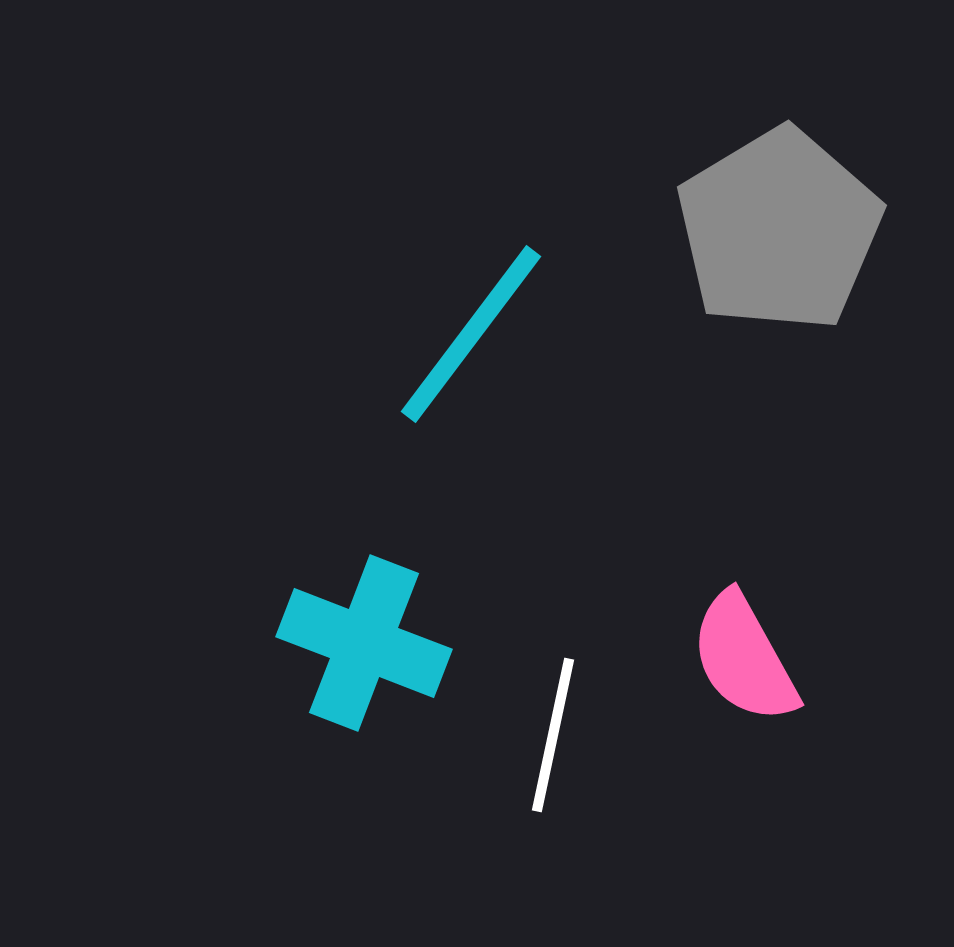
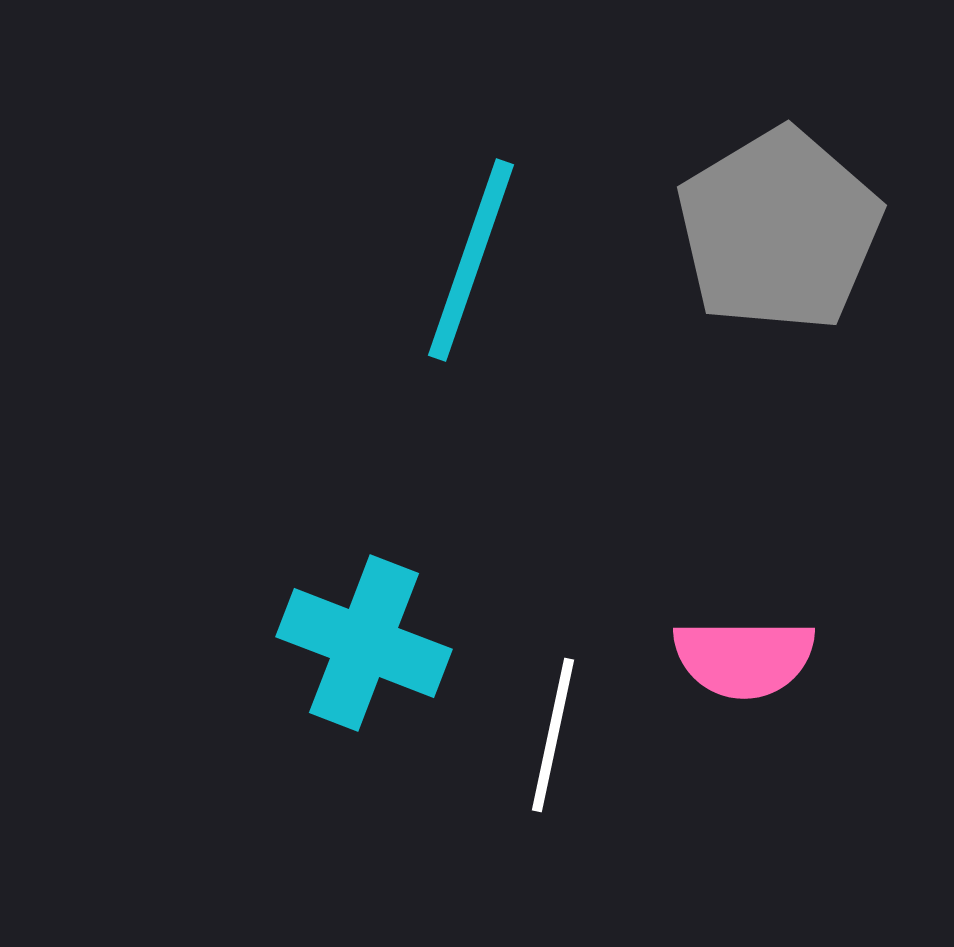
cyan line: moved 74 px up; rotated 18 degrees counterclockwise
pink semicircle: rotated 61 degrees counterclockwise
